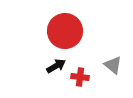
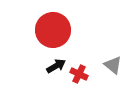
red circle: moved 12 px left, 1 px up
red cross: moved 1 px left, 3 px up; rotated 18 degrees clockwise
